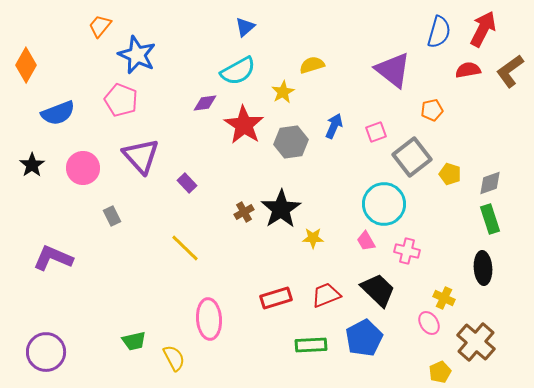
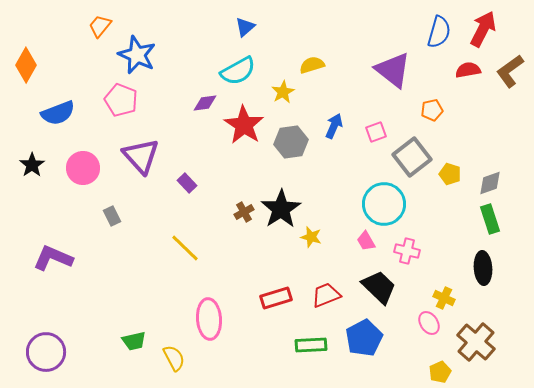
yellow star at (313, 238): moved 2 px left, 1 px up; rotated 15 degrees clockwise
black trapezoid at (378, 290): moved 1 px right, 3 px up
